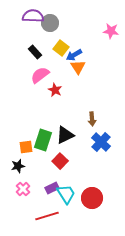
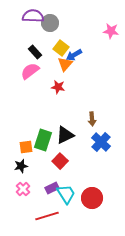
orange triangle: moved 13 px left, 3 px up; rotated 14 degrees clockwise
pink semicircle: moved 10 px left, 4 px up
red star: moved 3 px right, 3 px up; rotated 16 degrees counterclockwise
black star: moved 3 px right
